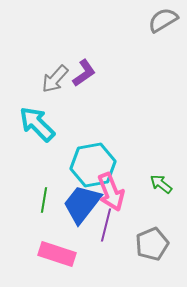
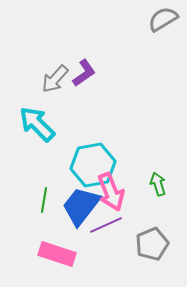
gray semicircle: moved 1 px up
green arrow: moved 3 px left; rotated 35 degrees clockwise
blue trapezoid: moved 1 px left, 2 px down
purple line: rotated 52 degrees clockwise
